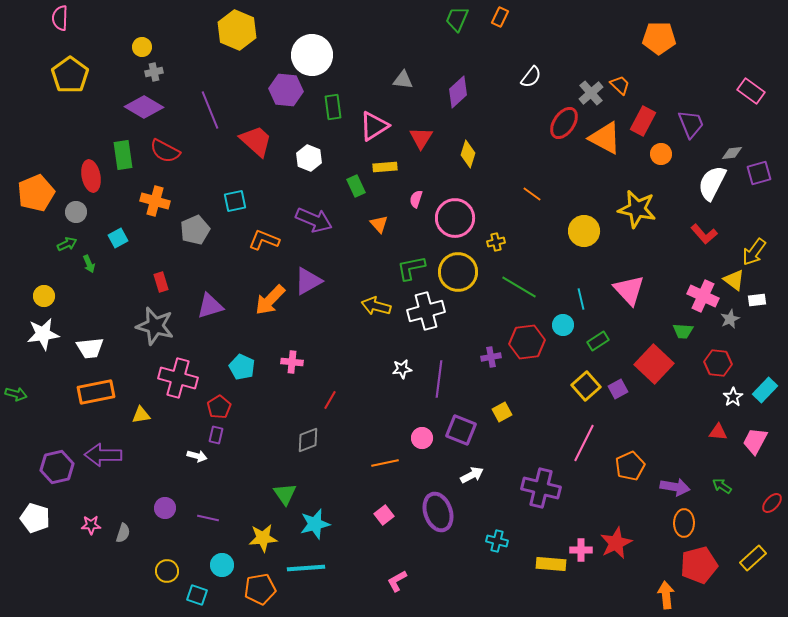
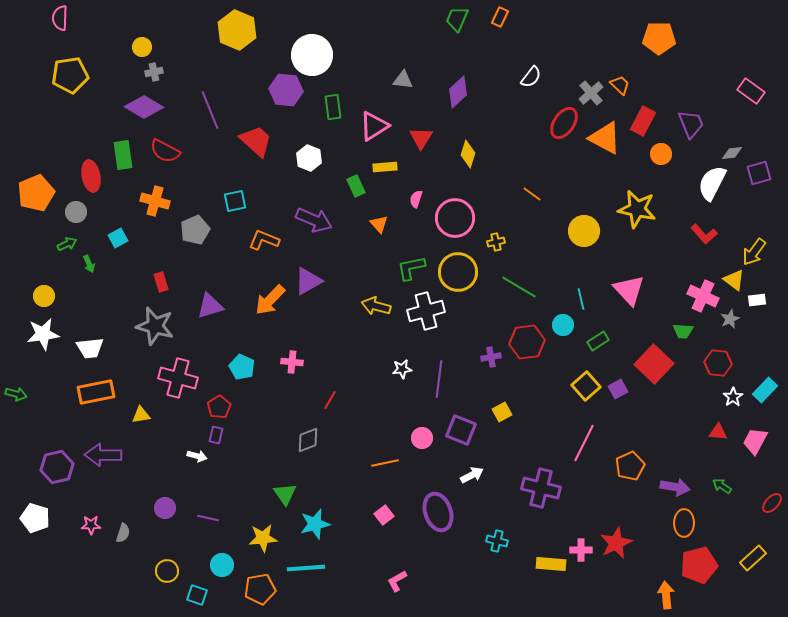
yellow pentagon at (70, 75): rotated 27 degrees clockwise
